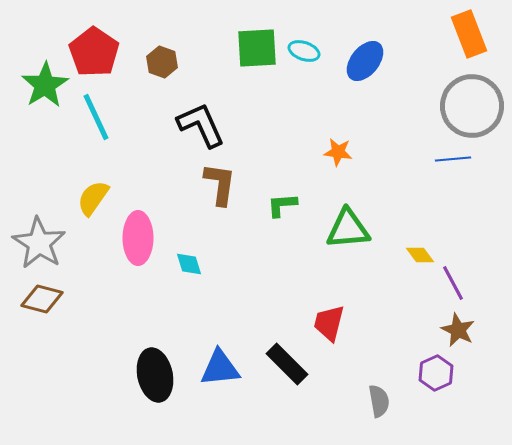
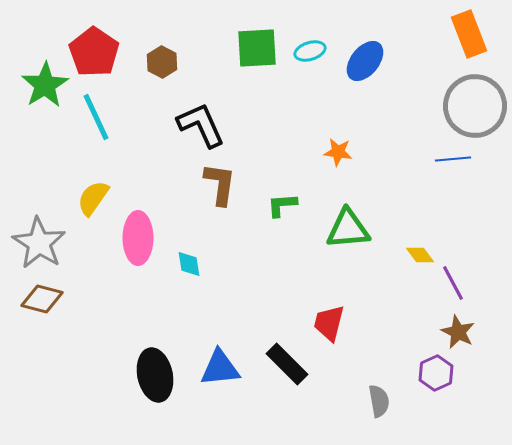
cyan ellipse: moved 6 px right; rotated 36 degrees counterclockwise
brown hexagon: rotated 8 degrees clockwise
gray circle: moved 3 px right
cyan diamond: rotated 8 degrees clockwise
brown star: moved 2 px down
